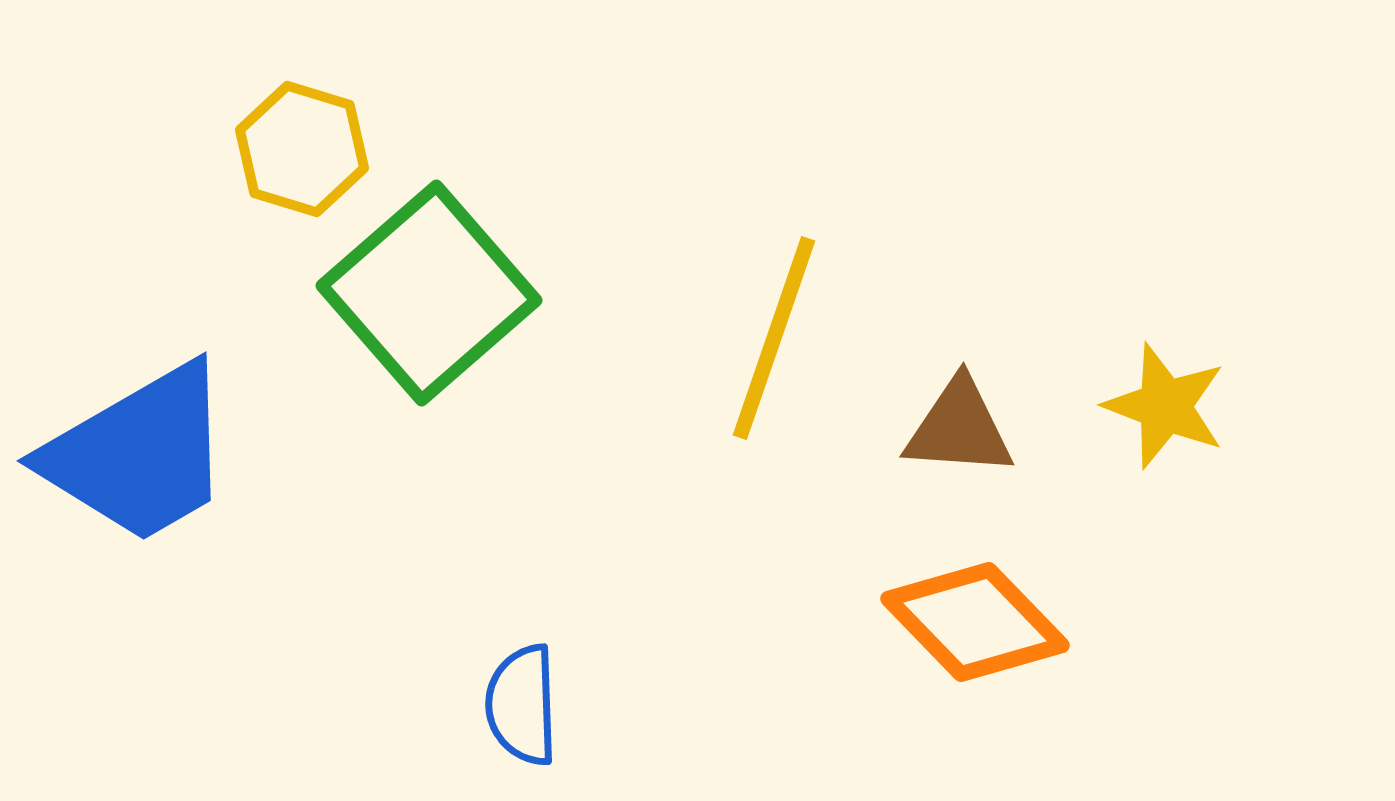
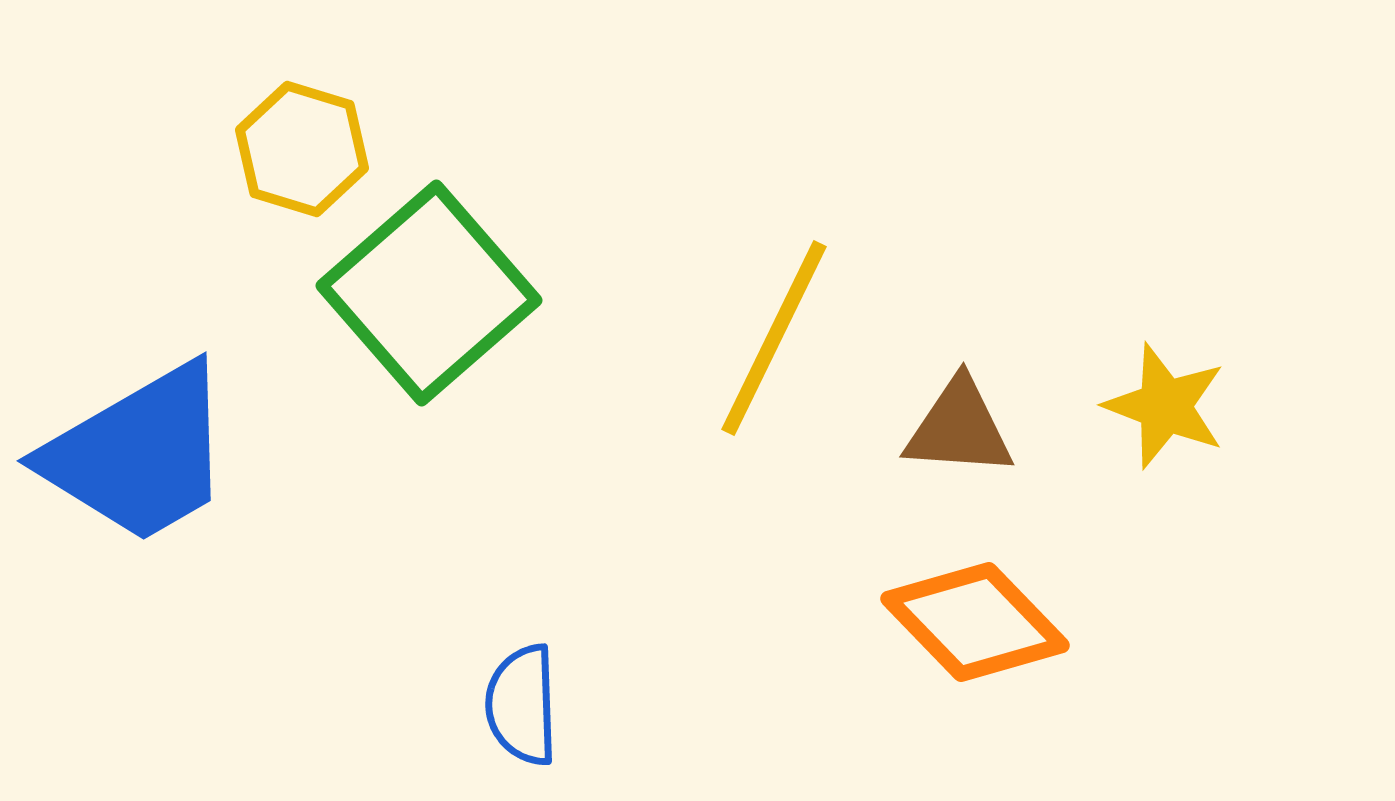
yellow line: rotated 7 degrees clockwise
